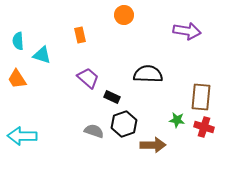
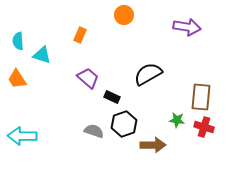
purple arrow: moved 4 px up
orange rectangle: rotated 35 degrees clockwise
black semicircle: rotated 32 degrees counterclockwise
